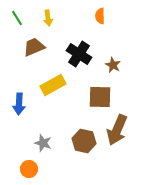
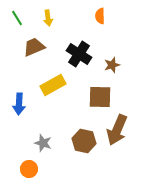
brown star: moved 1 px left; rotated 28 degrees clockwise
